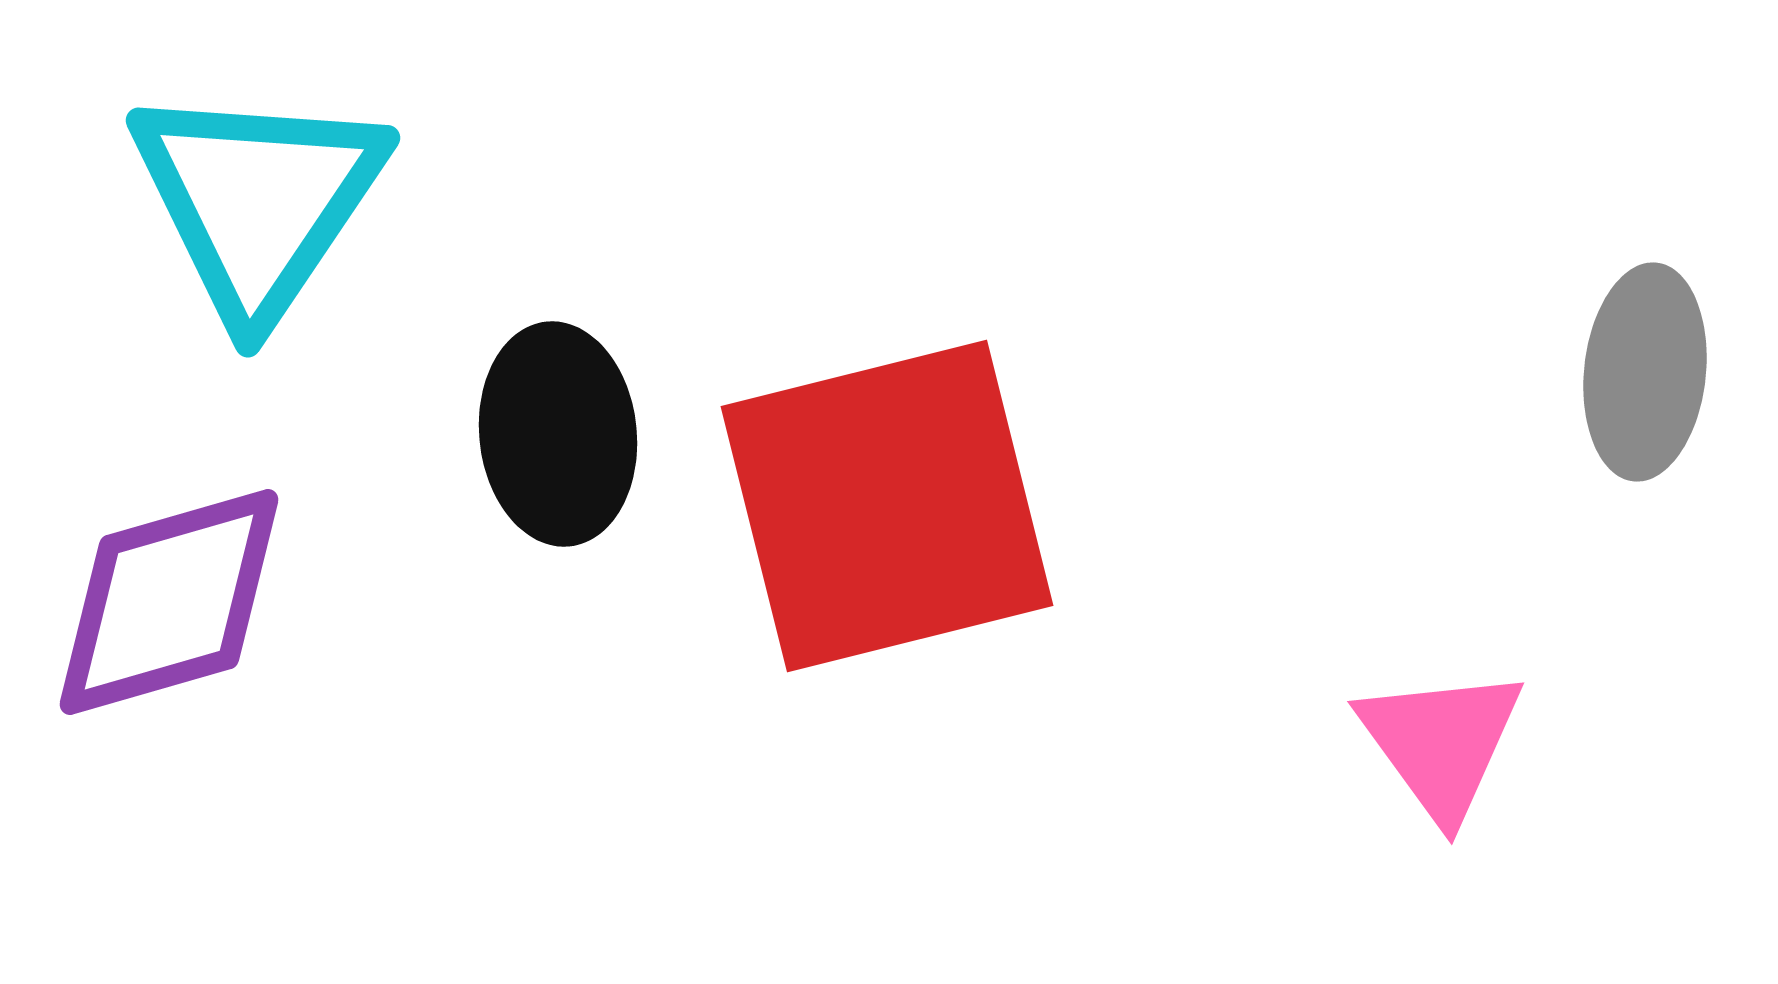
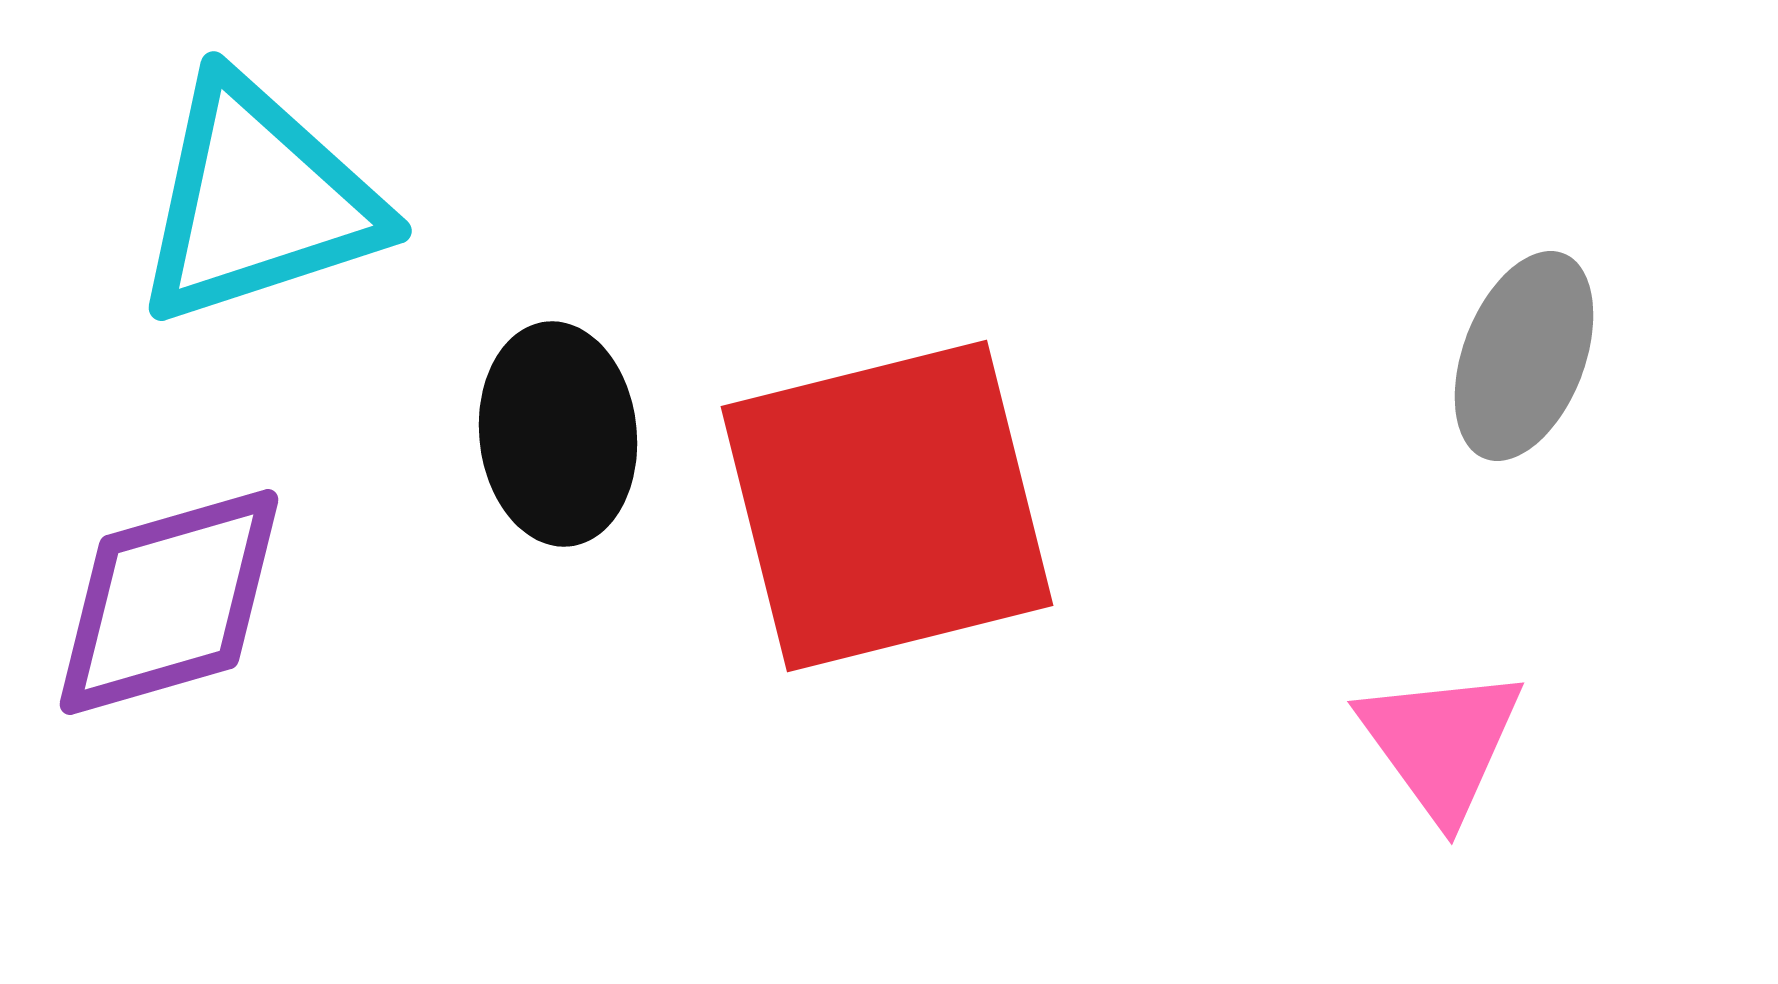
cyan triangle: rotated 38 degrees clockwise
gray ellipse: moved 121 px left, 16 px up; rotated 15 degrees clockwise
